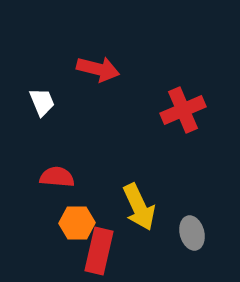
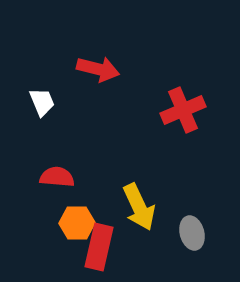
red rectangle: moved 4 px up
